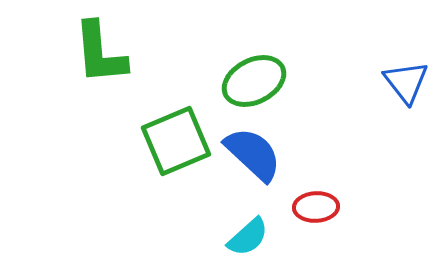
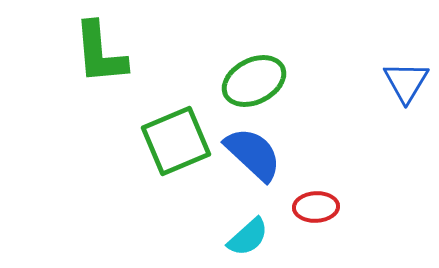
blue triangle: rotated 9 degrees clockwise
